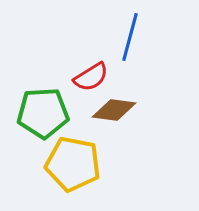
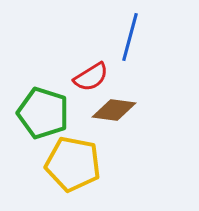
green pentagon: rotated 21 degrees clockwise
